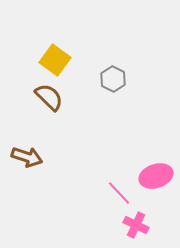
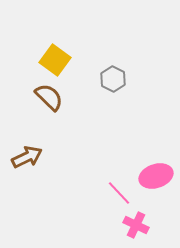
brown arrow: rotated 44 degrees counterclockwise
